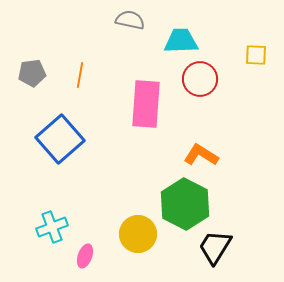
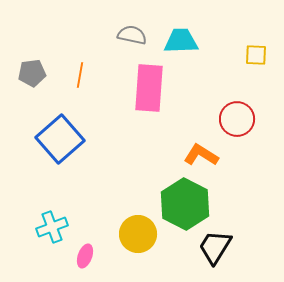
gray semicircle: moved 2 px right, 15 px down
red circle: moved 37 px right, 40 px down
pink rectangle: moved 3 px right, 16 px up
